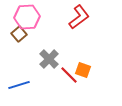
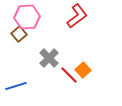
red L-shape: moved 2 px left, 1 px up
gray cross: moved 1 px up
orange square: rotated 28 degrees clockwise
blue line: moved 3 px left, 1 px down
